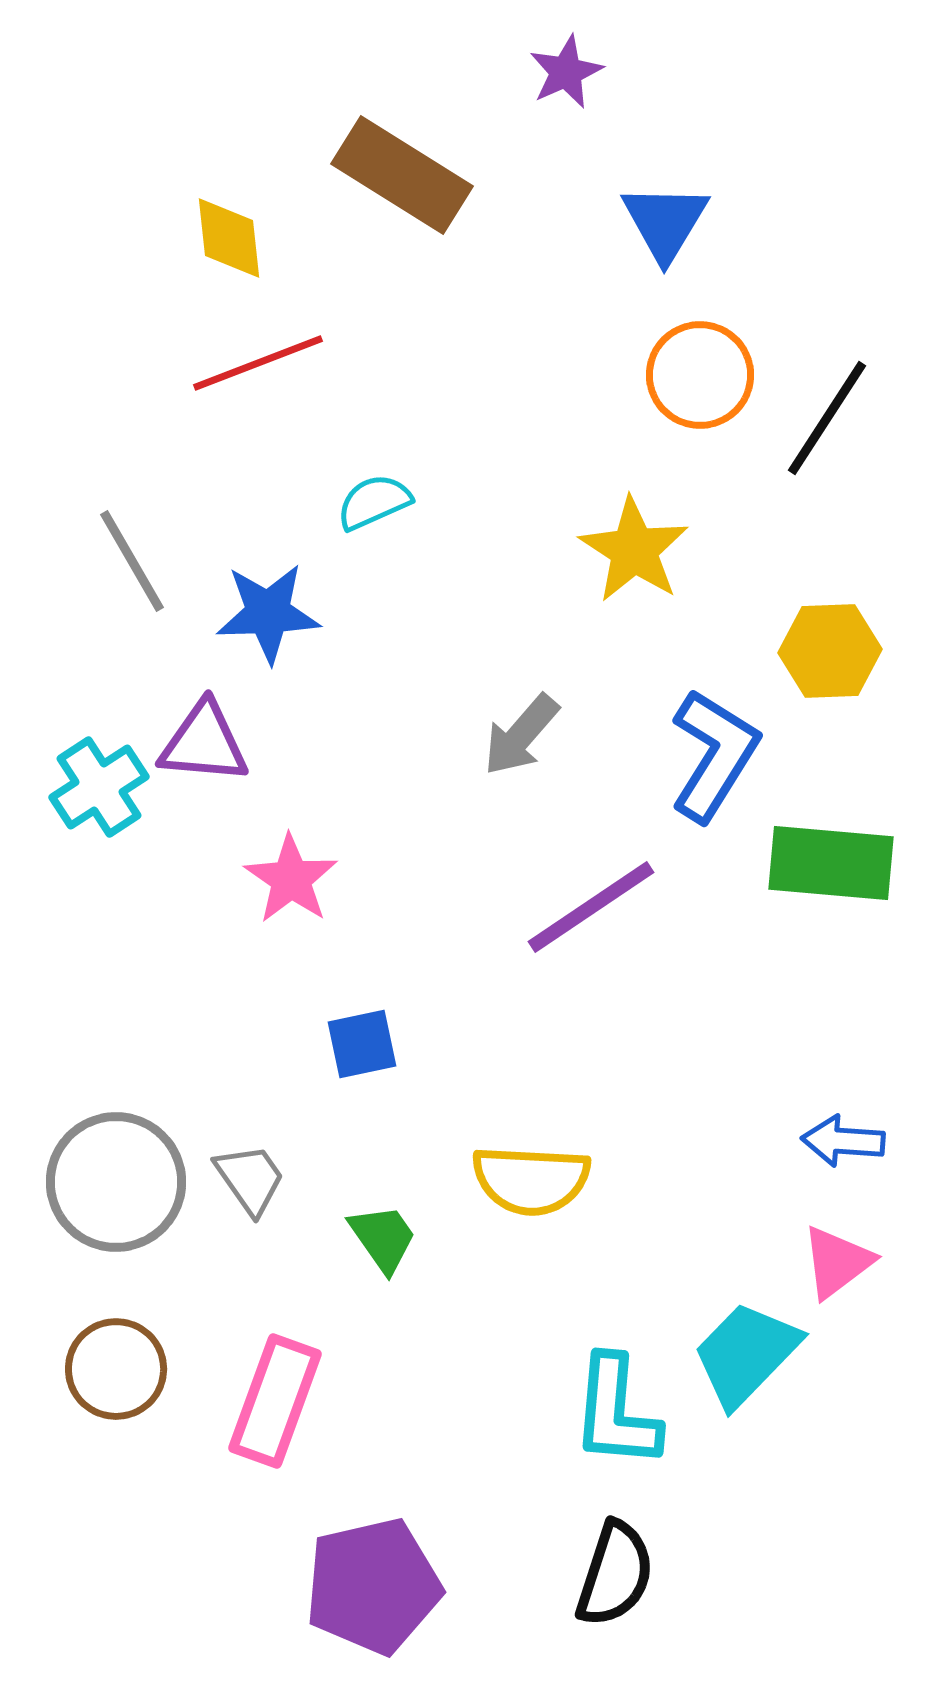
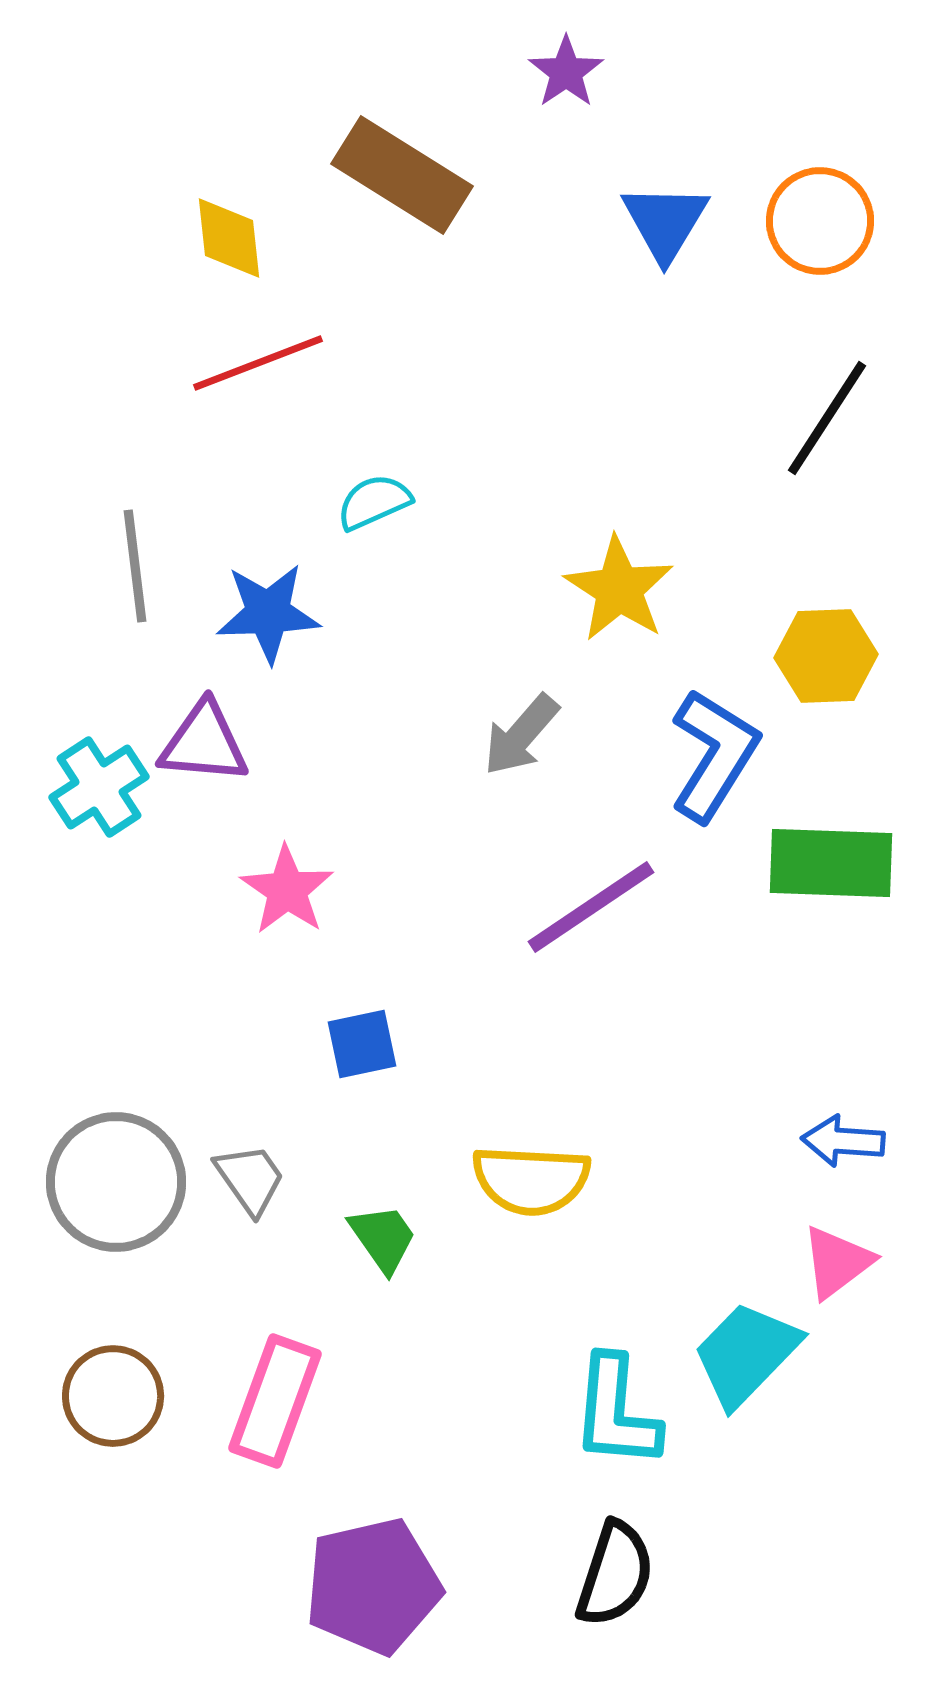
purple star: rotated 10 degrees counterclockwise
orange circle: moved 120 px right, 154 px up
yellow star: moved 15 px left, 39 px down
gray line: moved 3 px right, 5 px down; rotated 23 degrees clockwise
yellow hexagon: moved 4 px left, 5 px down
green rectangle: rotated 3 degrees counterclockwise
pink star: moved 4 px left, 11 px down
brown circle: moved 3 px left, 27 px down
